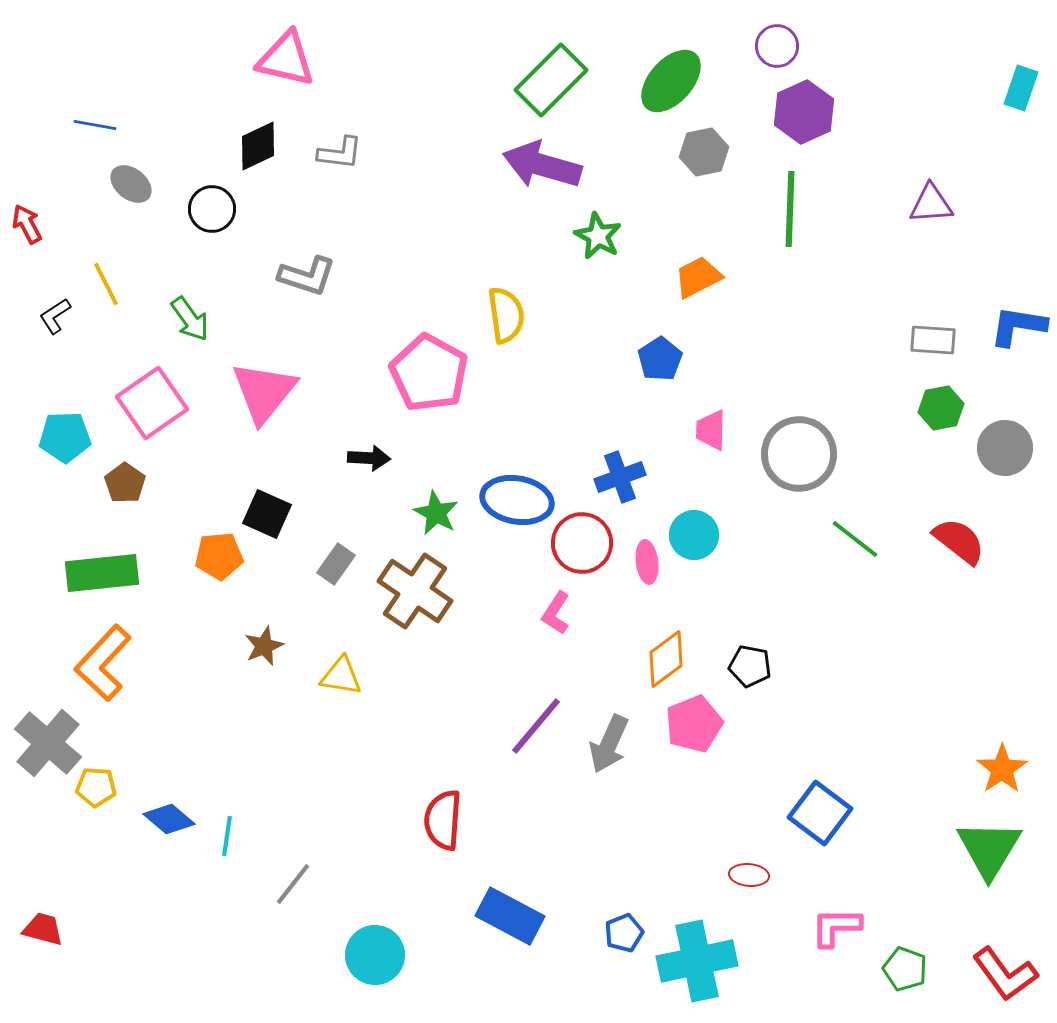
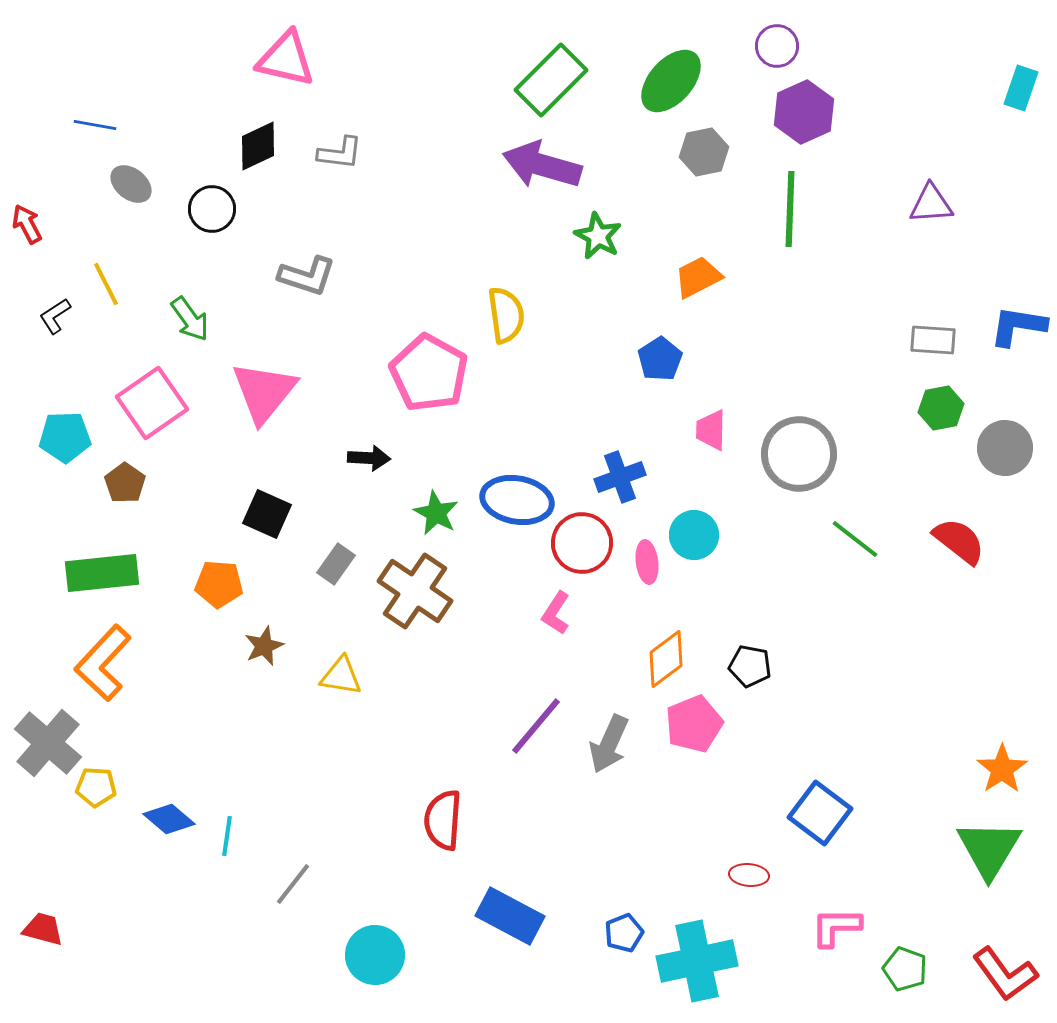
orange pentagon at (219, 556): moved 28 px down; rotated 9 degrees clockwise
